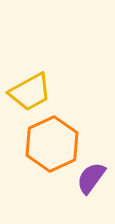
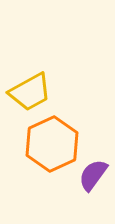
purple semicircle: moved 2 px right, 3 px up
